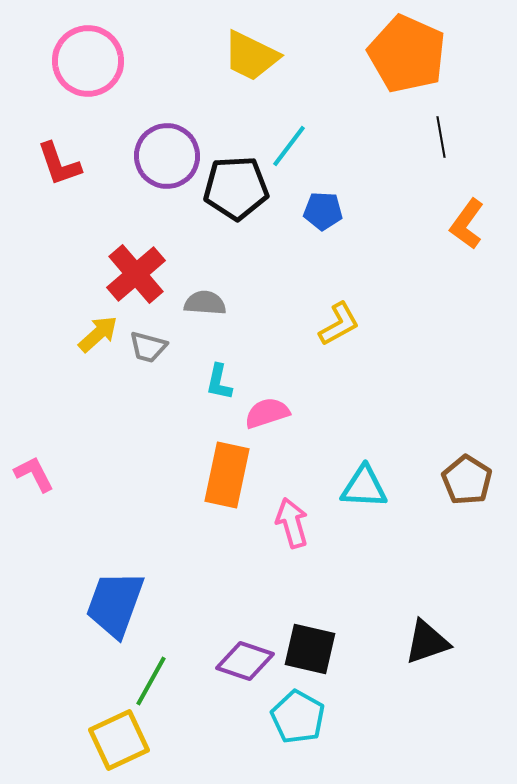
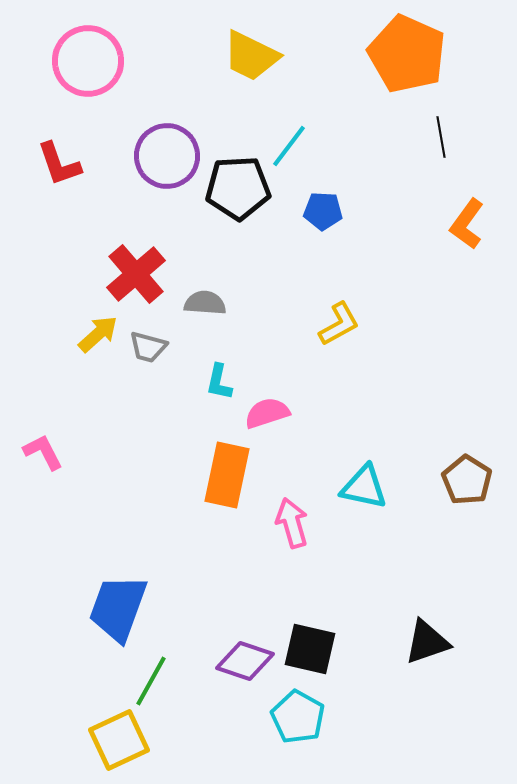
black pentagon: moved 2 px right
pink L-shape: moved 9 px right, 22 px up
cyan triangle: rotated 9 degrees clockwise
blue trapezoid: moved 3 px right, 4 px down
